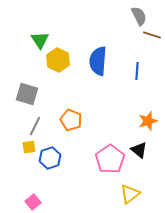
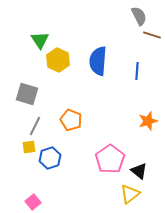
black triangle: moved 21 px down
